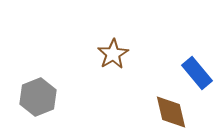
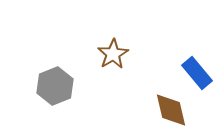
gray hexagon: moved 17 px right, 11 px up
brown diamond: moved 2 px up
